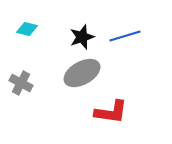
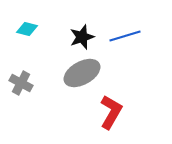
red L-shape: rotated 68 degrees counterclockwise
